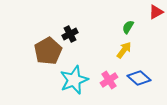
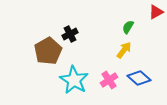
cyan star: rotated 20 degrees counterclockwise
